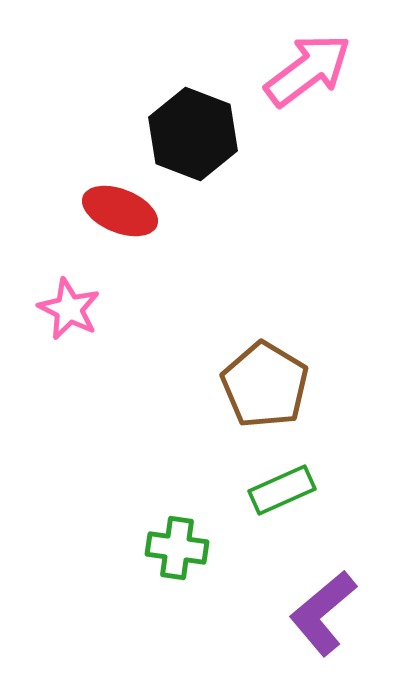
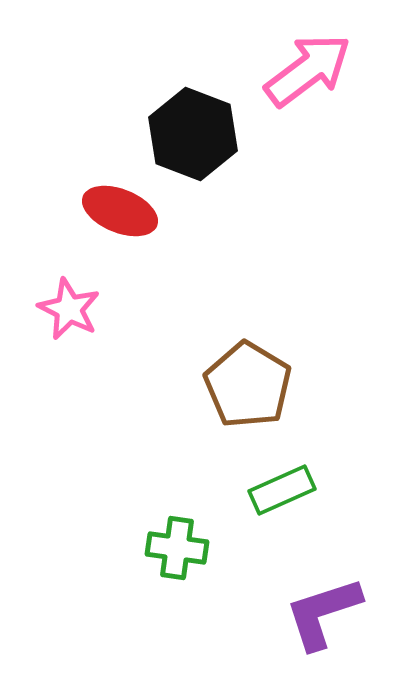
brown pentagon: moved 17 px left
purple L-shape: rotated 22 degrees clockwise
